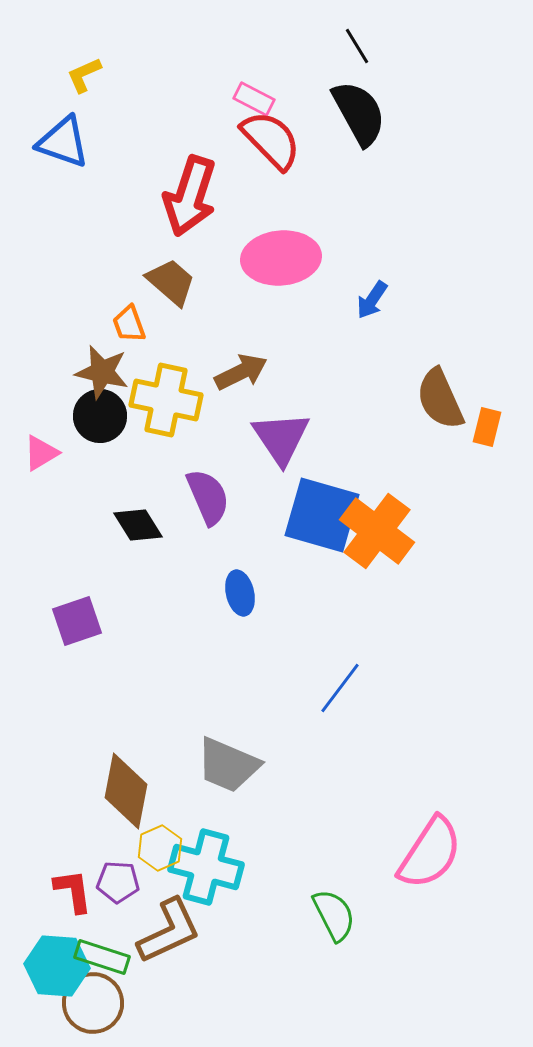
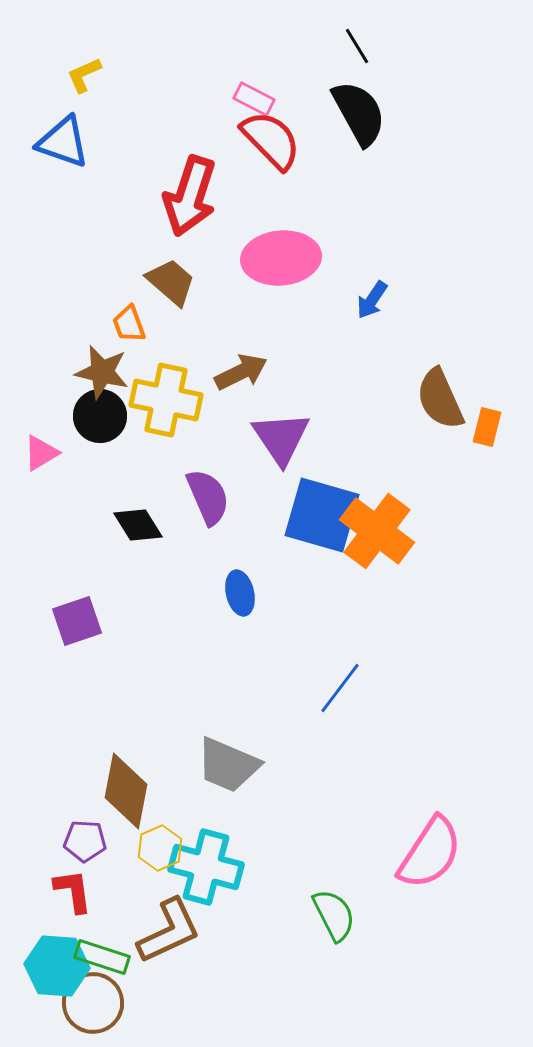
purple pentagon: moved 33 px left, 41 px up
